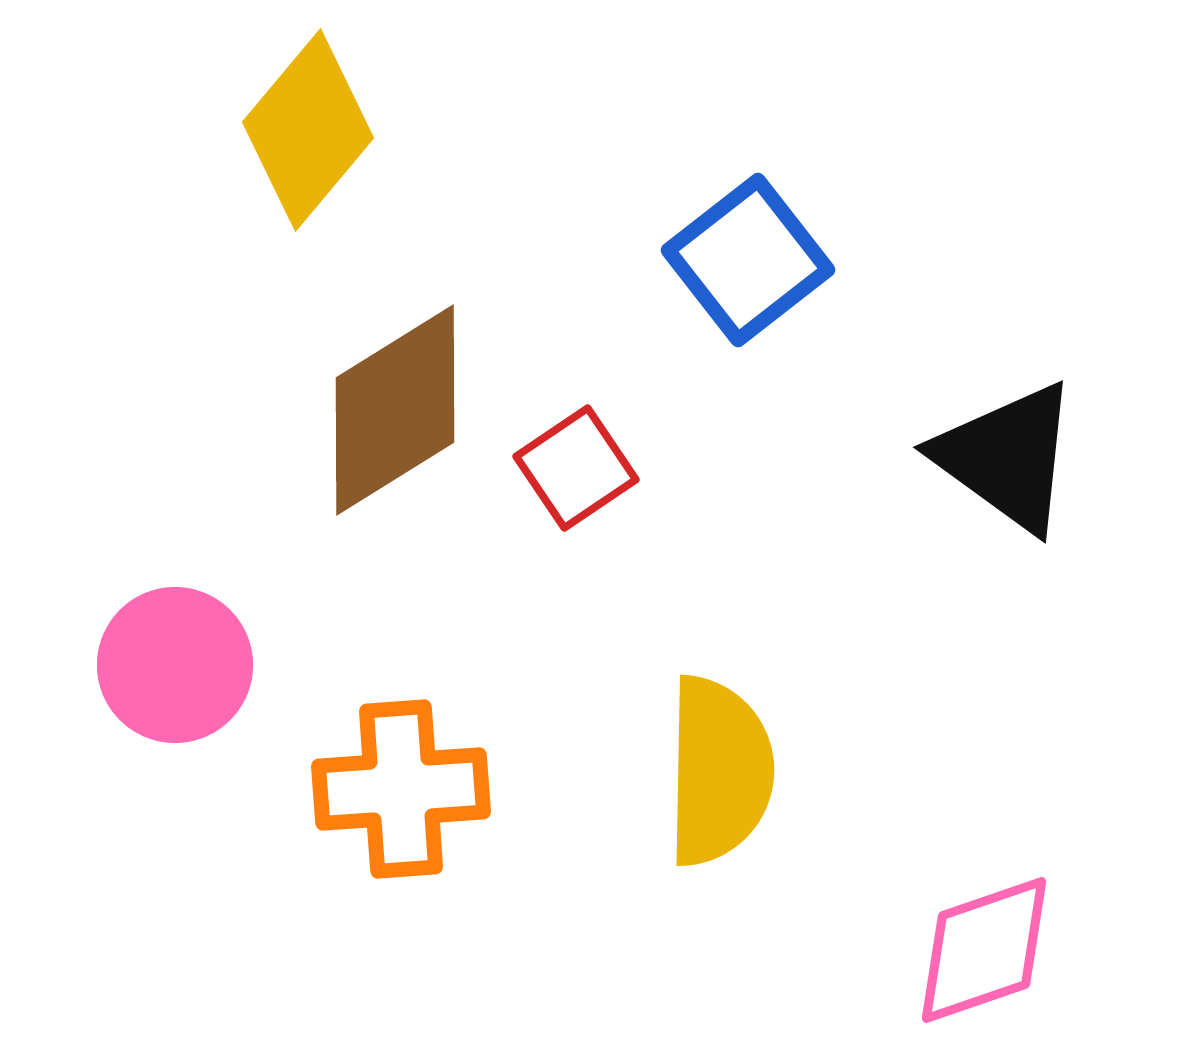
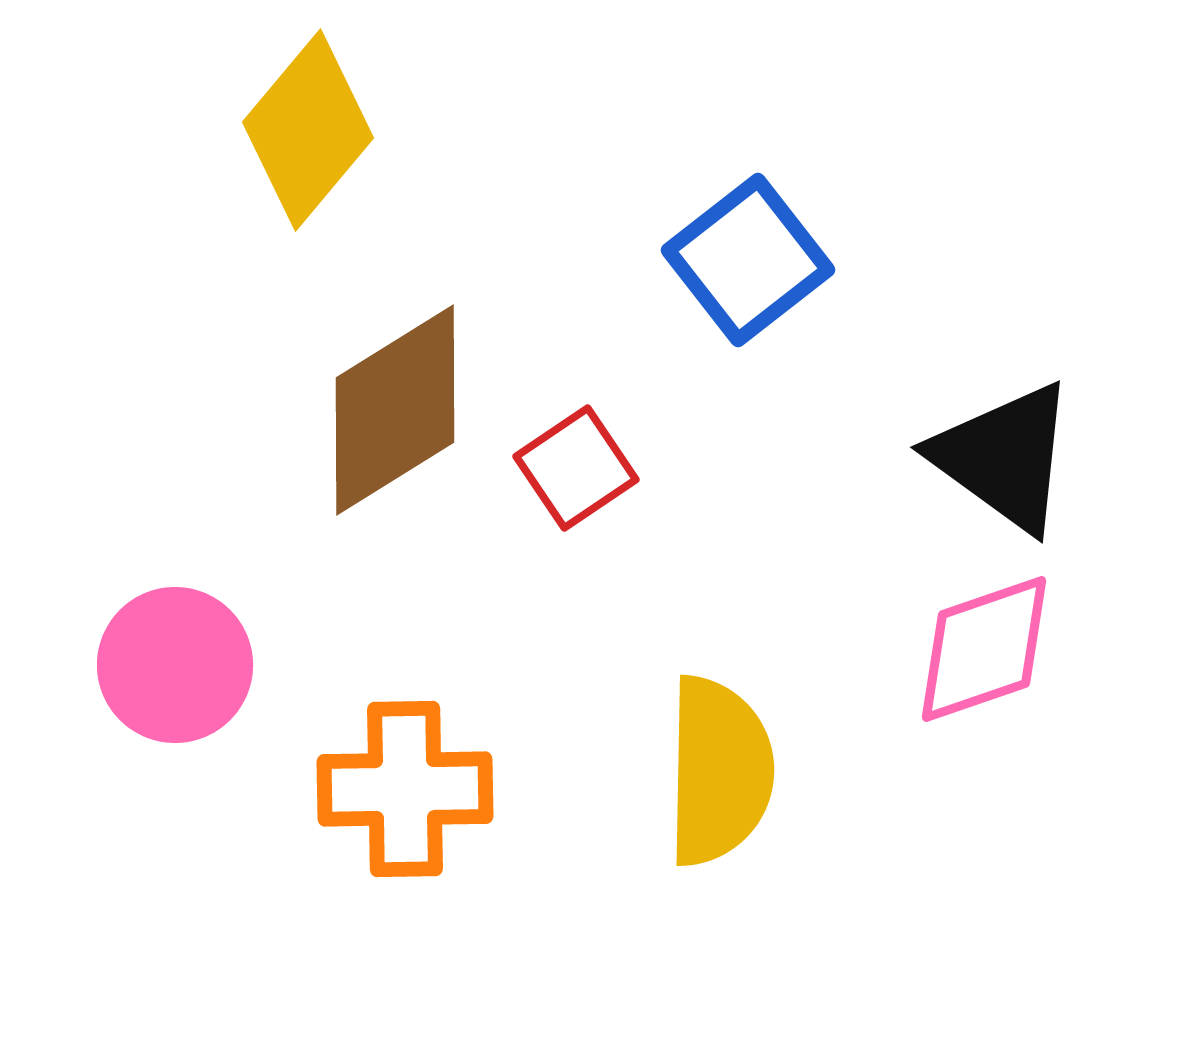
black triangle: moved 3 px left
orange cross: moved 4 px right; rotated 3 degrees clockwise
pink diamond: moved 301 px up
